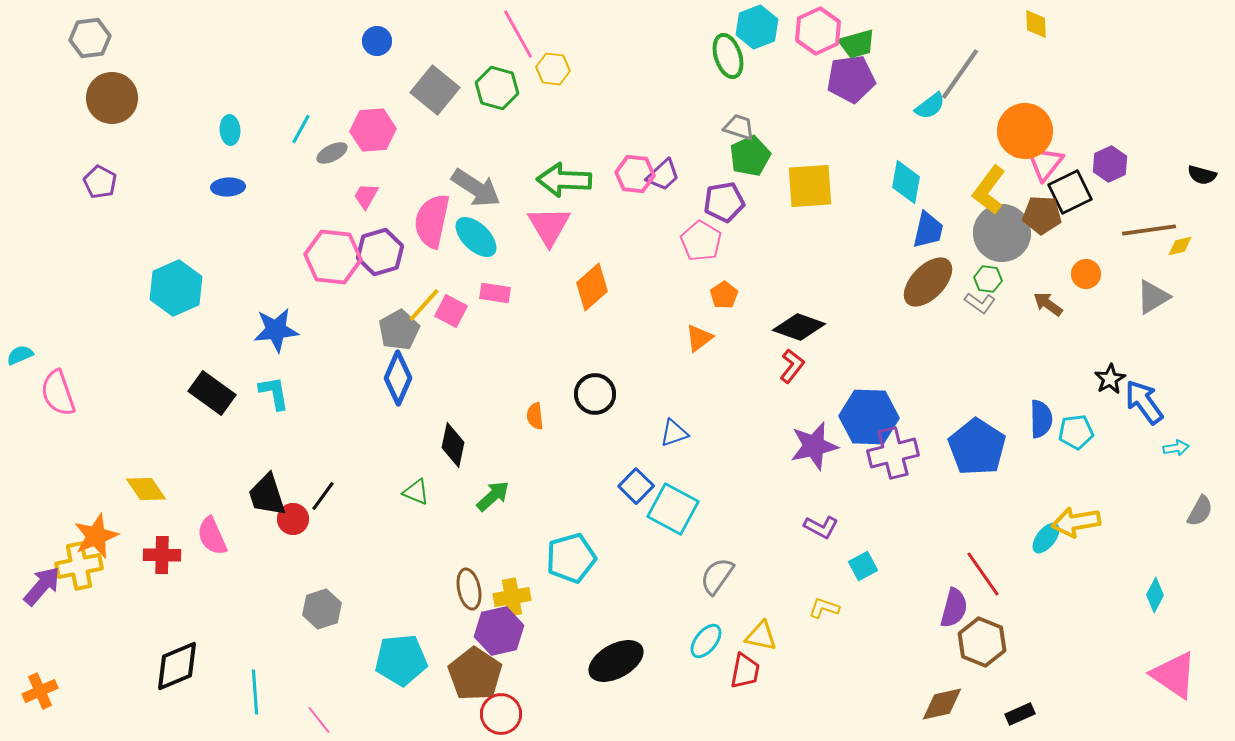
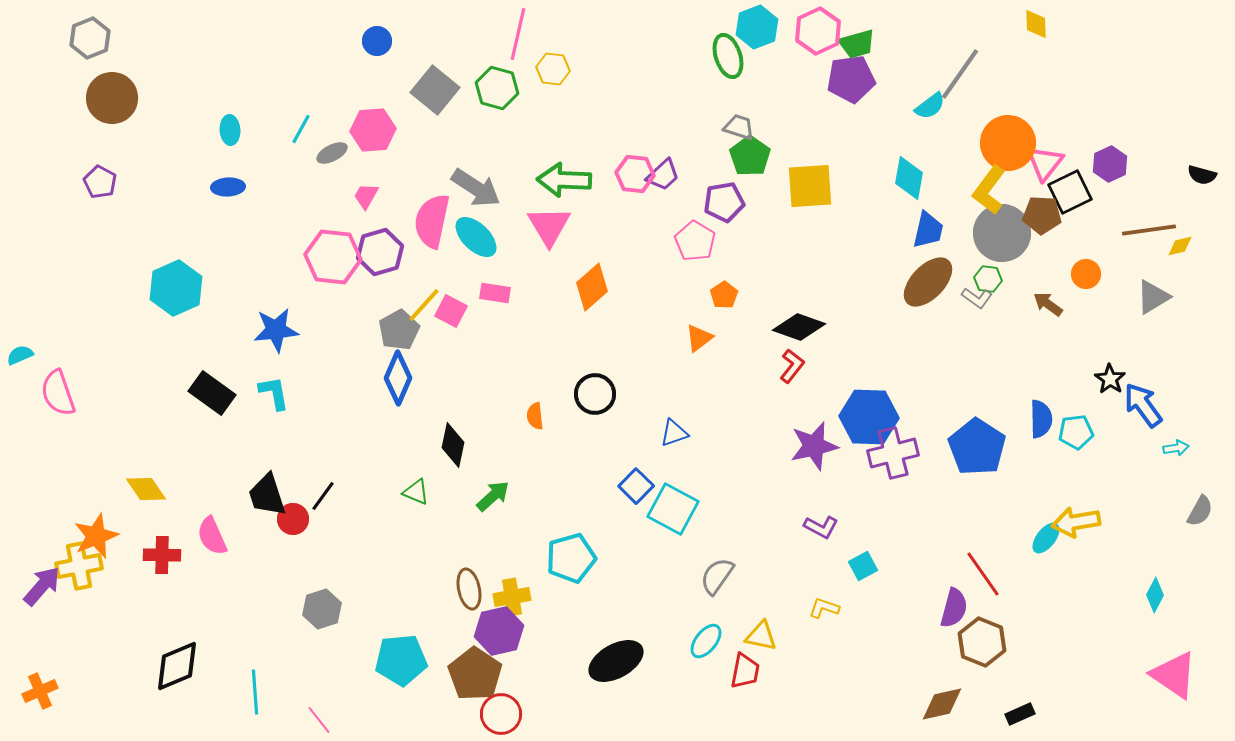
pink line at (518, 34): rotated 42 degrees clockwise
gray hexagon at (90, 38): rotated 15 degrees counterclockwise
orange circle at (1025, 131): moved 17 px left, 12 px down
green pentagon at (750, 156): rotated 12 degrees counterclockwise
cyan diamond at (906, 182): moved 3 px right, 4 px up
pink pentagon at (701, 241): moved 6 px left
gray L-shape at (980, 303): moved 3 px left, 5 px up
black star at (1110, 379): rotated 8 degrees counterclockwise
blue arrow at (1144, 402): moved 1 px left, 3 px down
